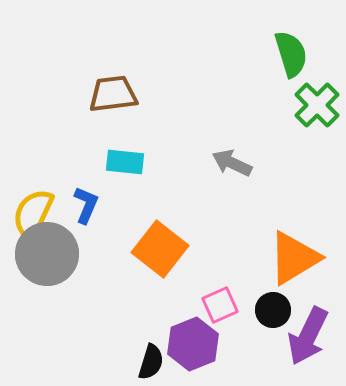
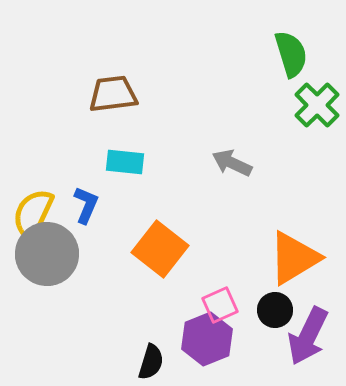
black circle: moved 2 px right
purple hexagon: moved 14 px right, 5 px up
